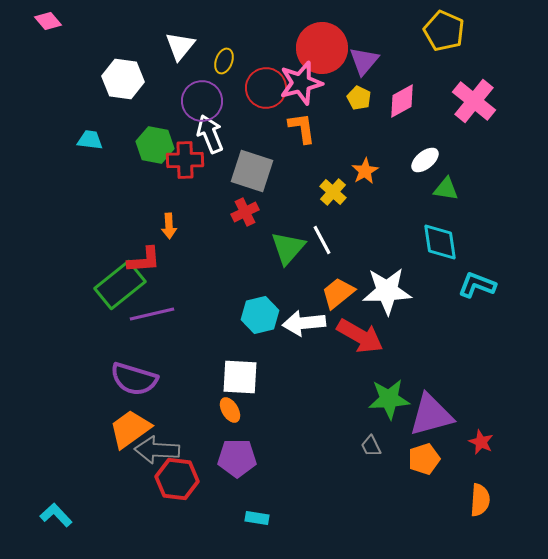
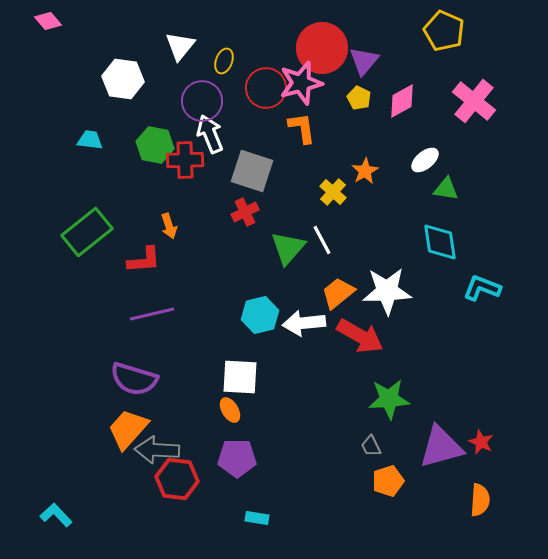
orange arrow at (169, 226): rotated 15 degrees counterclockwise
green rectangle at (120, 285): moved 33 px left, 53 px up
cyan L-shape at (477, 285): moved 5 px right, 3 px down
purple triangle at (431, 415): moved 10 px right, 32 px down
orange trapezoid at (130, 429): moved 2 px left; rotated 12 degrees counterclockwise
orange pentagon at (424, 459): moved 36 px left, 22 px down
